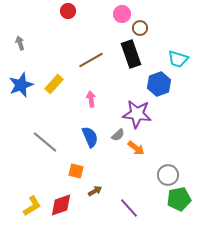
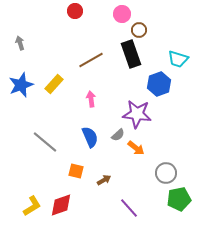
red circle: moved 7 px right
brown circle: moved 1 px left, 2 px down
gray circle: moved 2 px left, 2 px up
brown arrow: moved 9 px right, 11 px up
